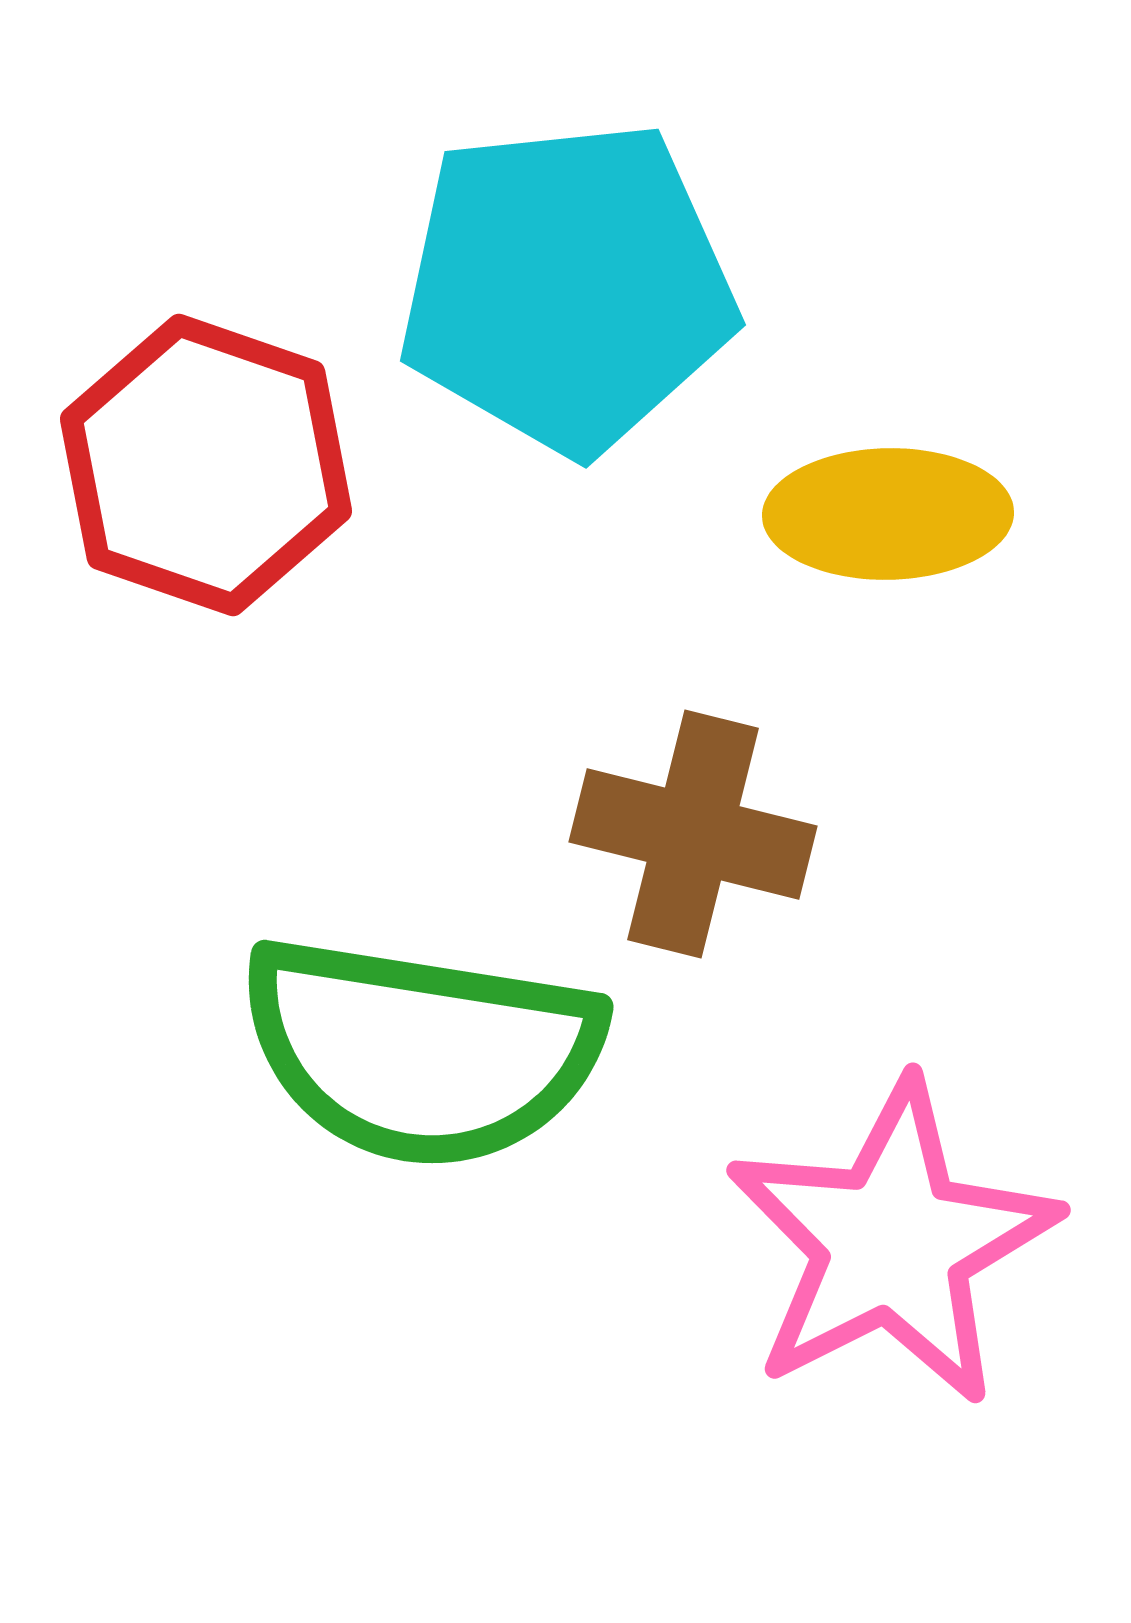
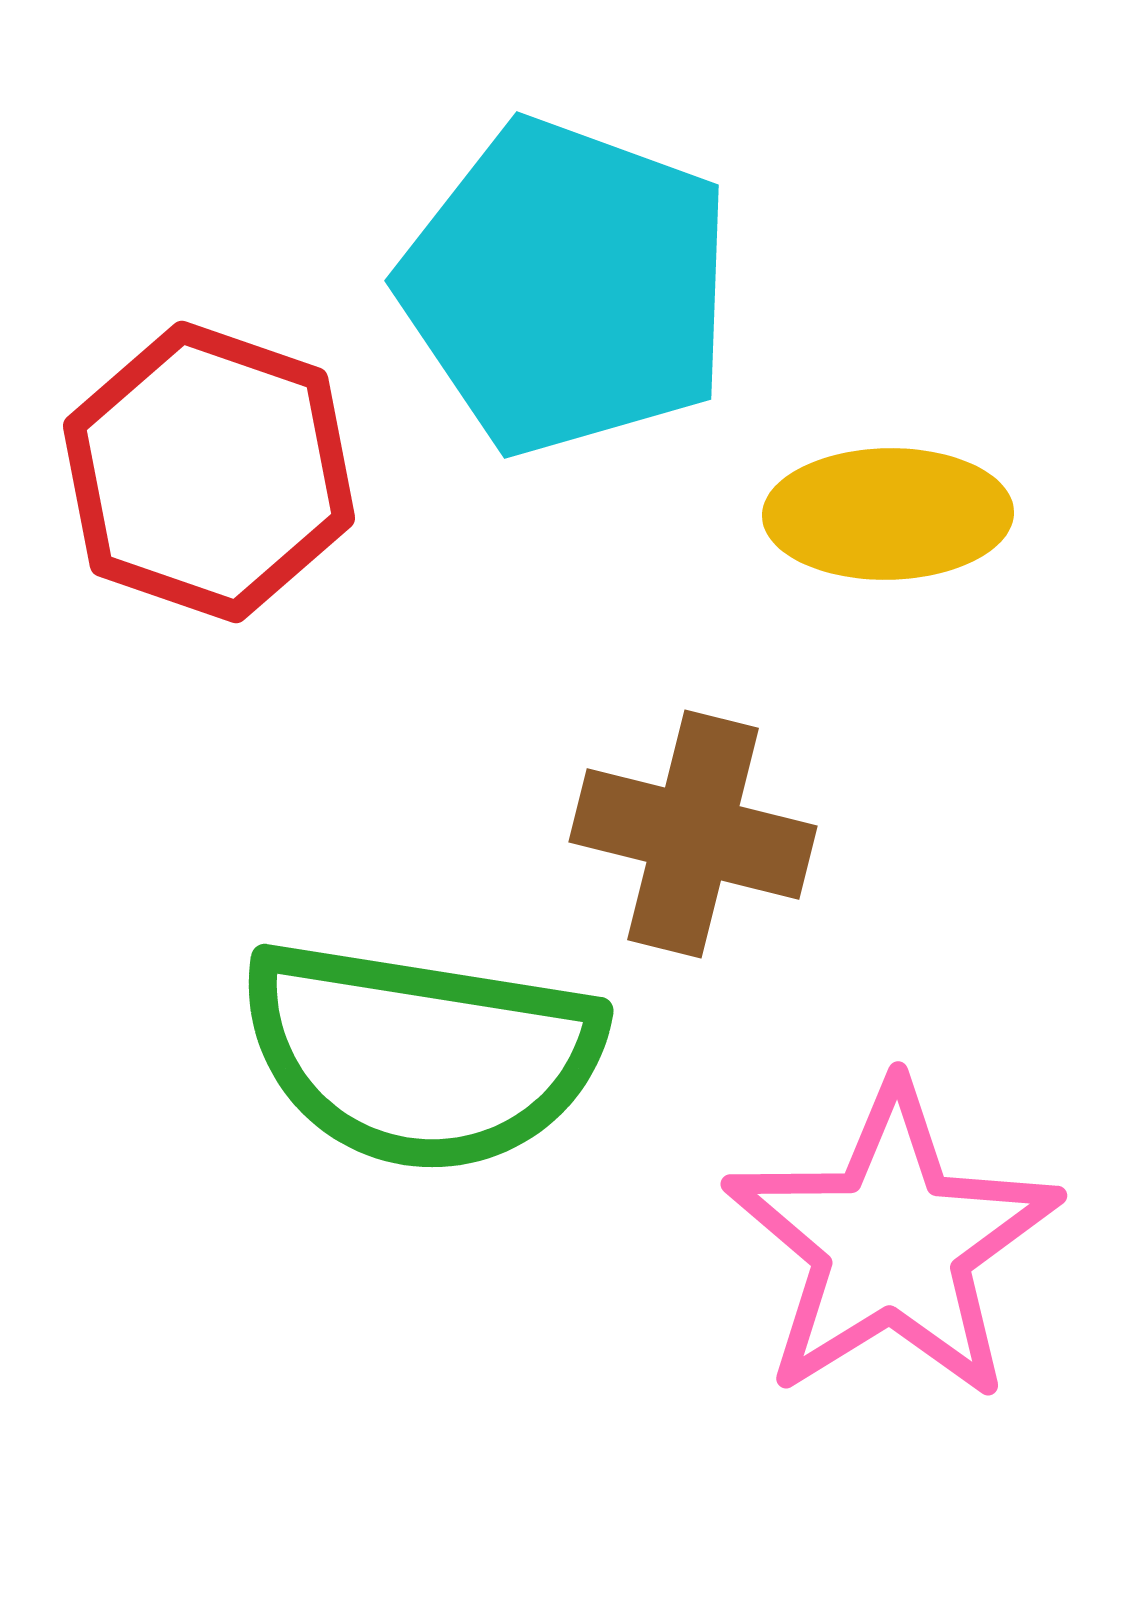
cyan pentagon: rotated 26 degrees clockwise
red hexagon: moved 3 px right, 7 px down
green semicircle: moved 4 px down
pink star: rotated 5 degrees counterclockwise
